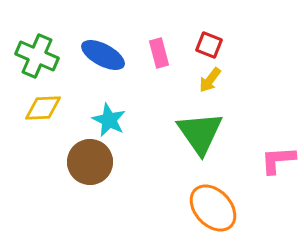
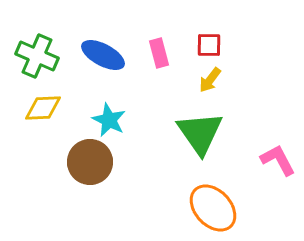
red square: rotated 20 degrees counterclockwise
pink L-shape: rotated 66 degrees clockwise
